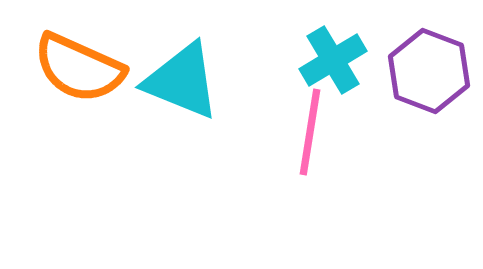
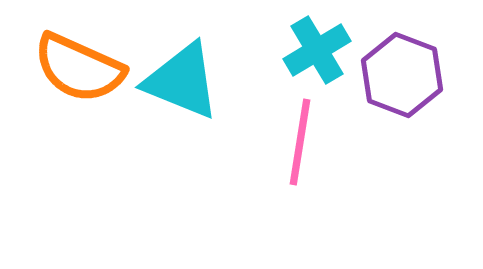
cyan cross: moved 16 px left, 10 px up
purple hexagon: moved 27 px left, 4 px down
pink line: moved 10 px left, 10 px down
